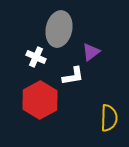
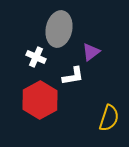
yellow semicircle: rotated 16 degrees clockwise
